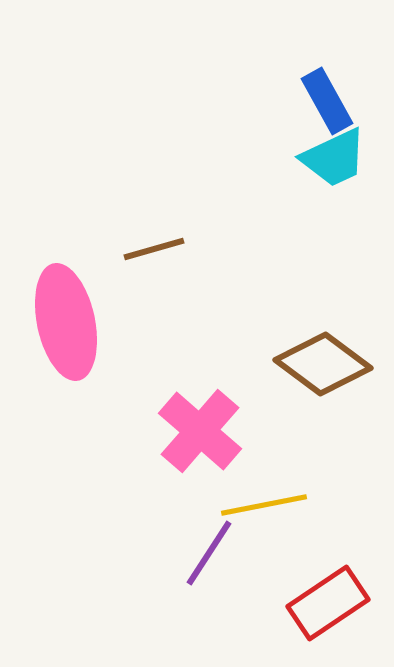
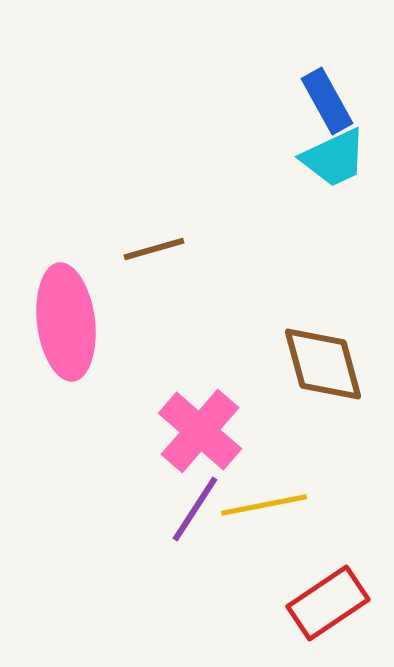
pink ellipse: rotated 5 degrees clockwise
brown diamond: rotated 38 degrees clockwise
purple line: moved 14 px left, 44 px up
